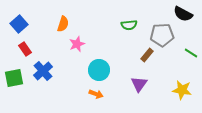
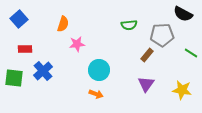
blue square: moved 5 px up
pink star: rotated 14 degrees clockwise
red rectangle: rotated 56 degrees counterclockwise
green square: rotated 18 degrees clockwise
purple triangle: moved 7 px right
